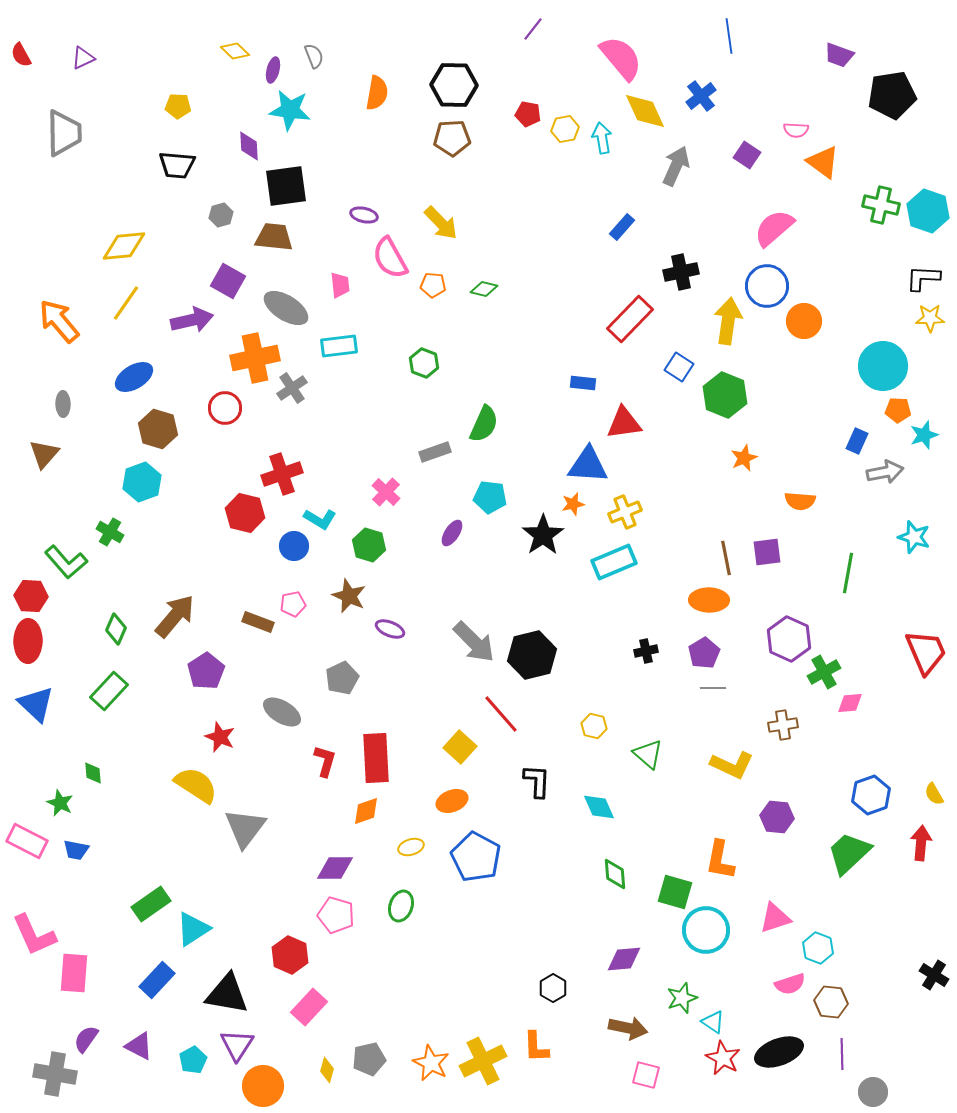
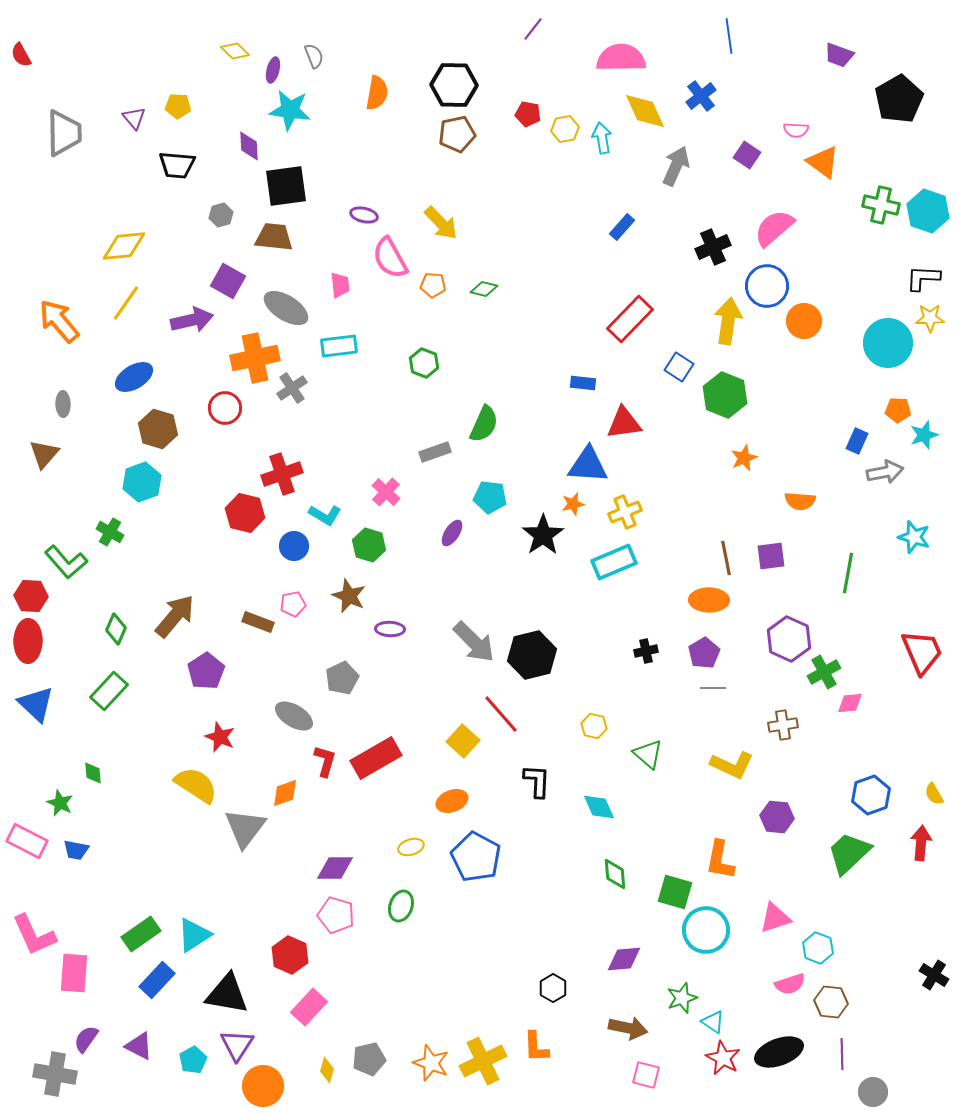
purple triangle at (83, 58): moved 51 px right, 60 px down; rotated 45 degrees counterclockwise
pink semicircle at (621, 58): rotated 51 degrees counterclockwise
black pentagon at (892, 95): moved 7 px right, 4 px down; rotated 21 degrees counterclockwise
brown pentagon at (452, 138): moved 5 px right, 4 px up; rotated 9 degrees counterclockwise
black cross at (681, 272): moved 32 px right, 25 px up; rotated 12 degrees counterclockwise
cyan circle at (883, 366): moved 5 px right, 23 px up
cyan L-shape at (320, 519): moved 5 px right, 4 px up
purple square at (767, 552): moved 4 px right, 4 px down
purple ellipse at (390, 629): rotated 20 degrees counterclockwise
red trapezoid at (926, 652): moved 4 px left
gray ellipse at (282, 712): moved 12 px right, 4 px down
yellow square at (460, 747): moved 3 px right, 6 px up
red rectangle at (376, 758): rotated 63 degrees clockwise
orange diamond at (366, 811): moved 81 px left, 18 px up
green rectangle at (151, 904): moved 10 px left, 30 px down
cyan triangle at (193, 929): moved 1 px right, 6 px down
orange star at (431, 1063): rotated 6 degrees counterclockwise
